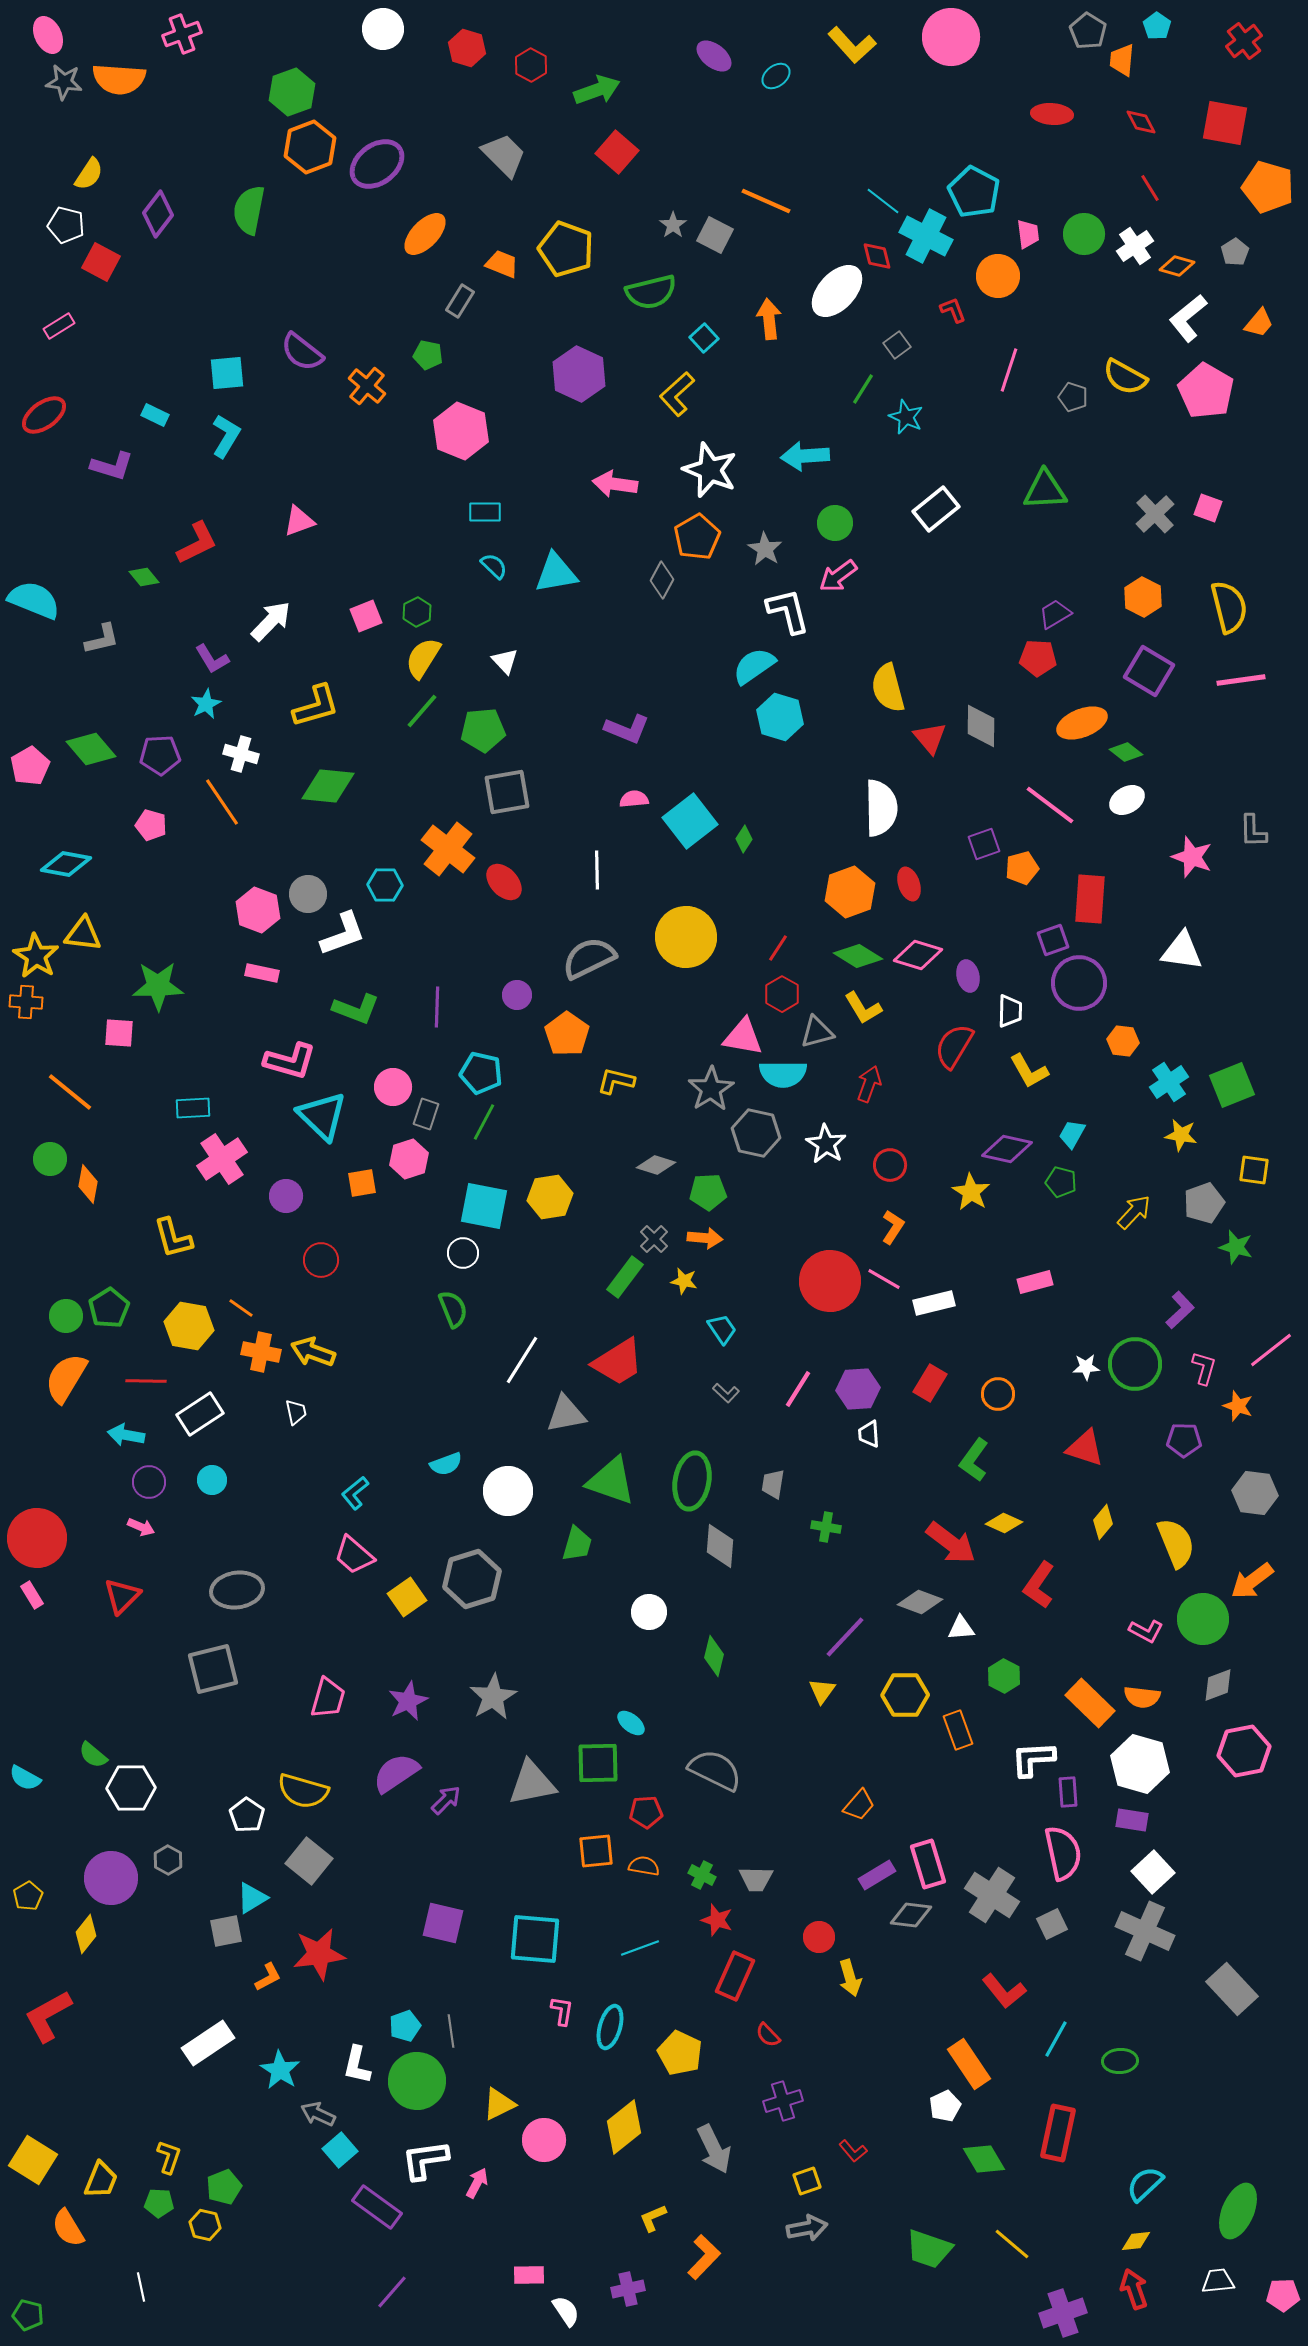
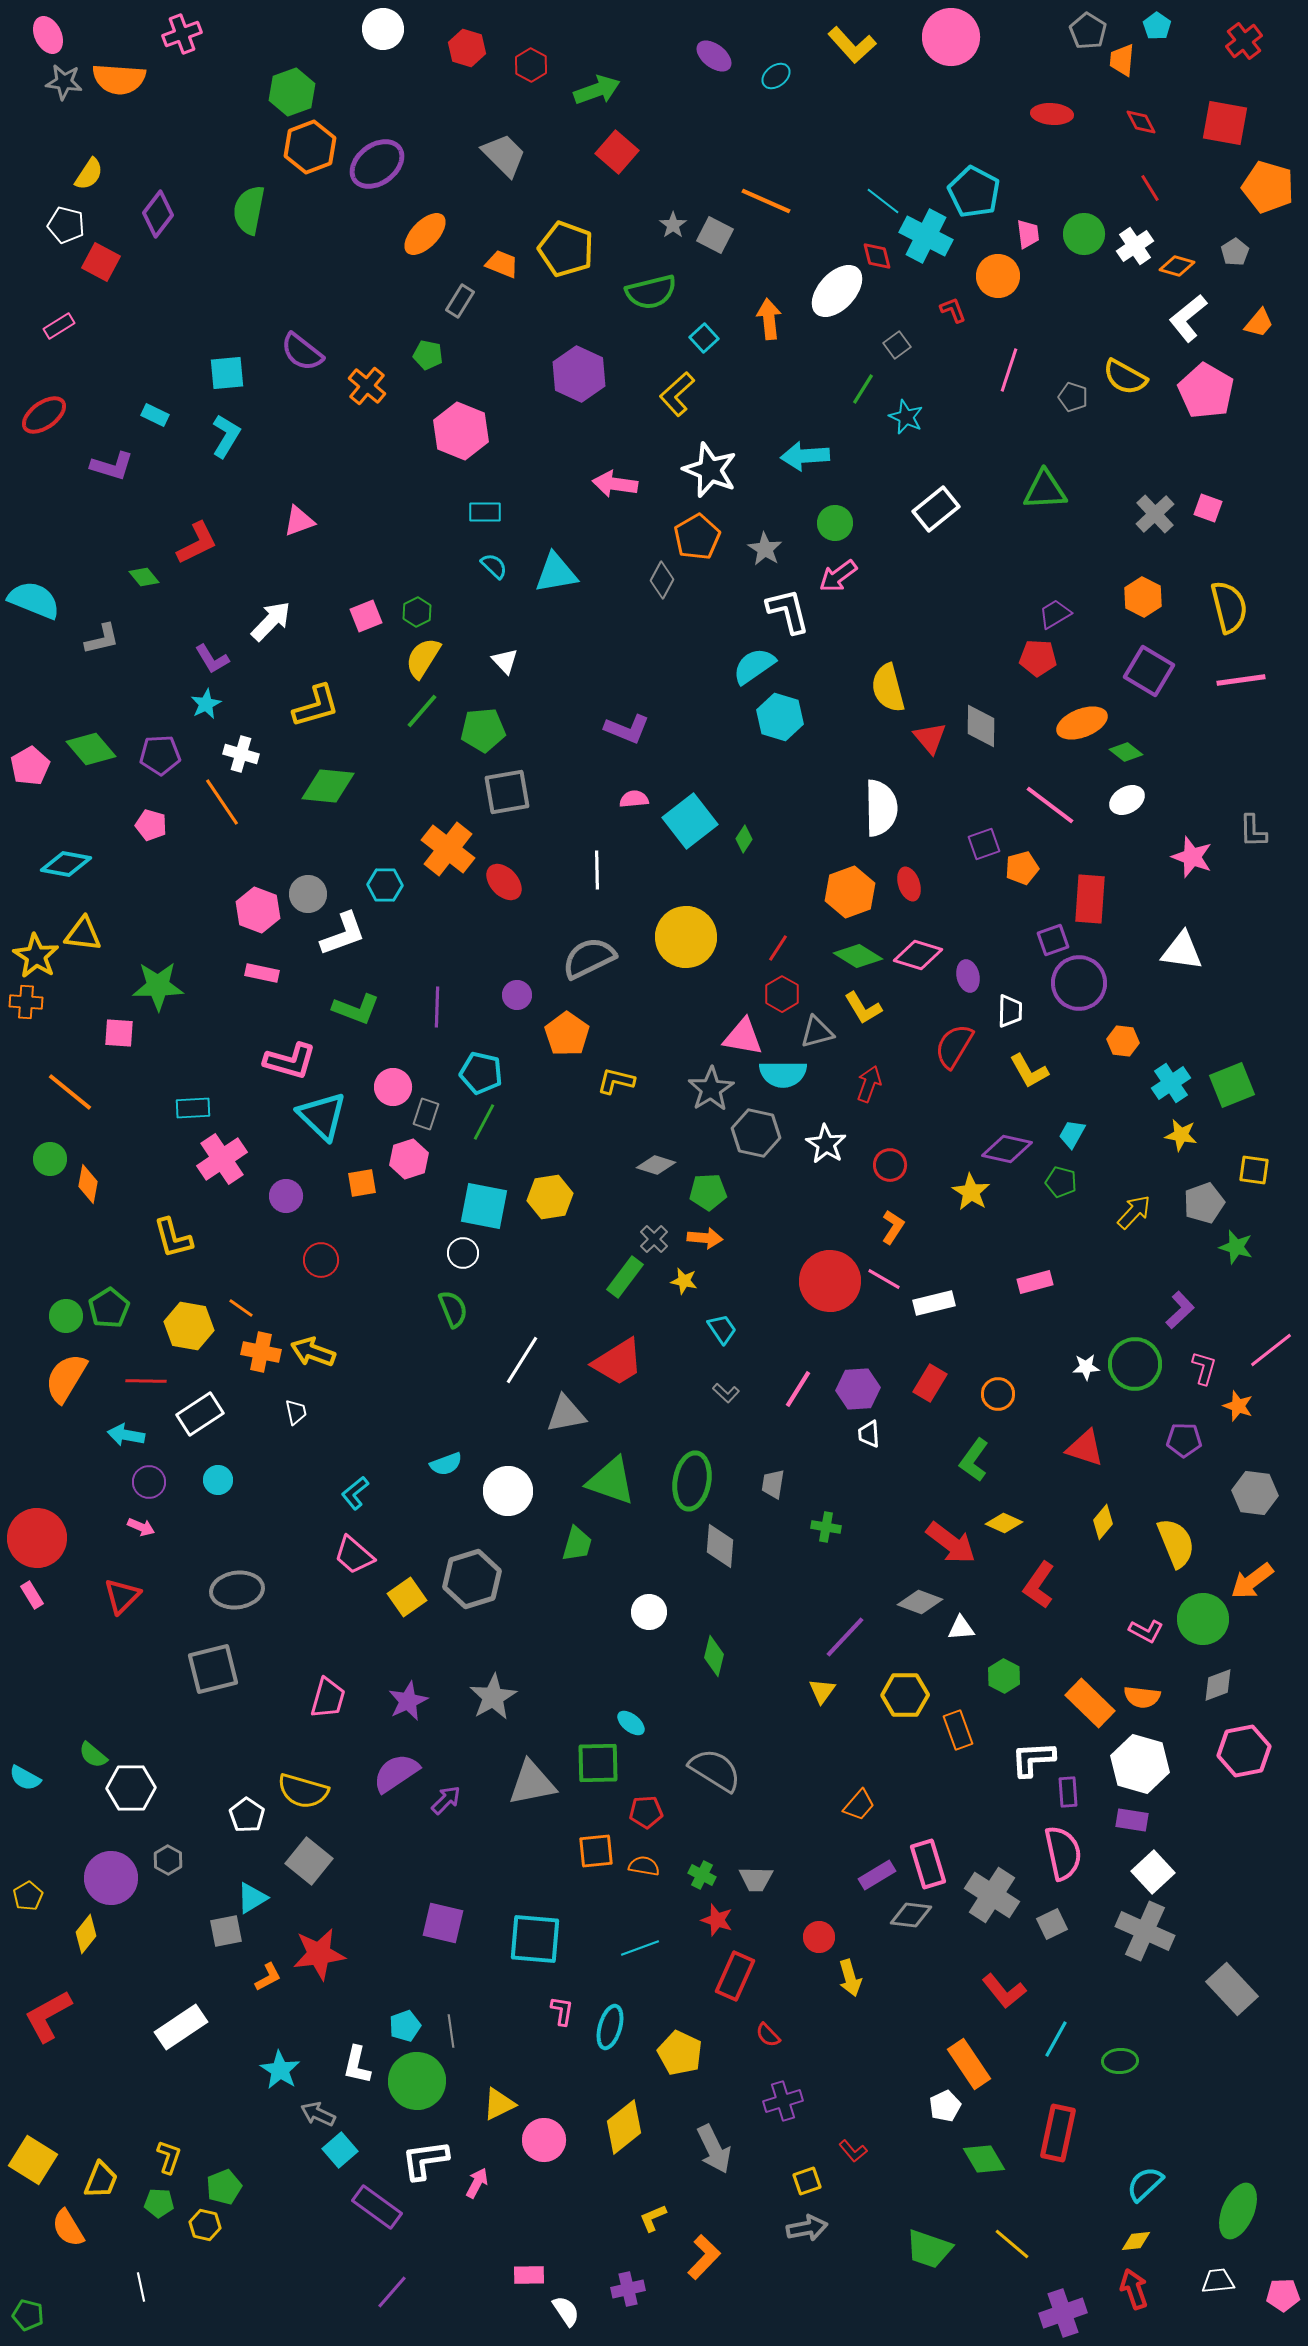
cyan cross at (1169, 1082): moved 2 px right, 1 px down
cyan circle at (212, 1480): moved 6 px right
gray semicircle at (715, 1770): rotated 6 degrees clockwise
white rectangle at (208, 2043): moved 27 px left, 16 px up
